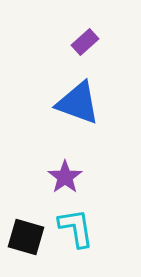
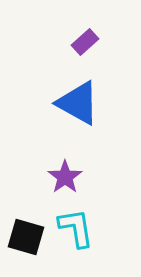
blue triangle: rotated 9 degrees clockwise
